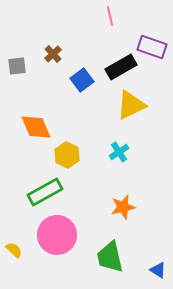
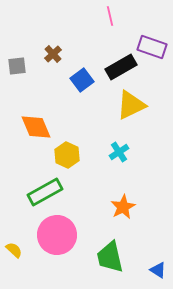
orange star: rotated 15 degrees counterclockwise
